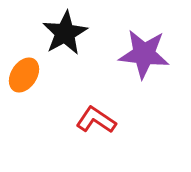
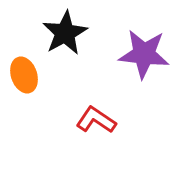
orange ellipse: rotated 52 degrees counterclockwise
